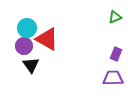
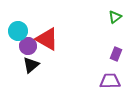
green triangle: rotated 16 degrees counterclockwise
cyan circle: moved 9 px left, 3 px down
purple circle: moved 4 px right
black triangle: rotated 24 degrees clockwise
purple trapezoid: moved 3 px left, 3 px down
